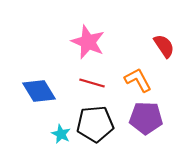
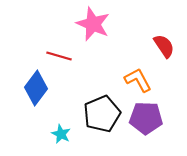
pink star: moved 5 px right, 18 px up
red line: moved 33 px left, 27 px up
blue diamond: moved 3 px left, 3 px up; rotated 68 degrees clockwise
black pentagon: moved 7 px right, 10 px up; rotated 18 degrees counterclockwise
